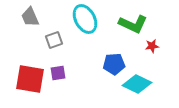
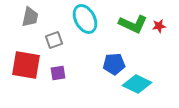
gray trapezoid: rotated 145 degrees counterclockwise
red star: moved 7 px right, 20 px up
red square: moved 4 px left, 14 px up
